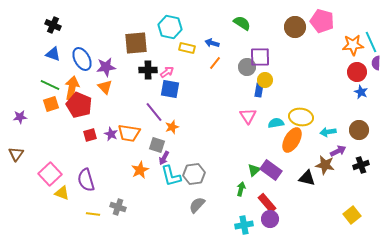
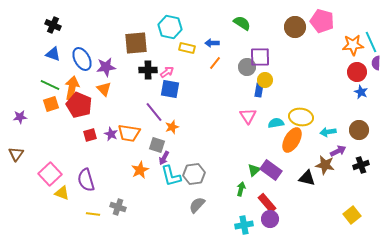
blue arrow at (212, 43): rotated 16 degrees counterclockwise
orange triangle at (105, 87): moved 1 px left, 2 px down
